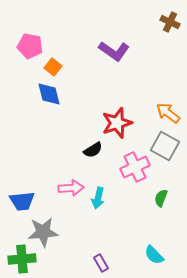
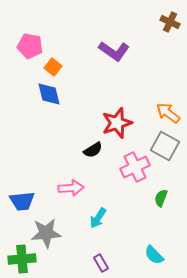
cyan arrow: moved 20 px down; rotated 20 degrees clockwise
gray star: moved 3 px right, 1 px down
